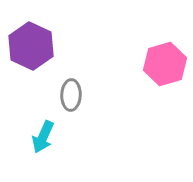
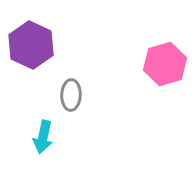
purple hexagon: moved 1 px up
cyan arrow: rotated 12 degrees counterclockwise
